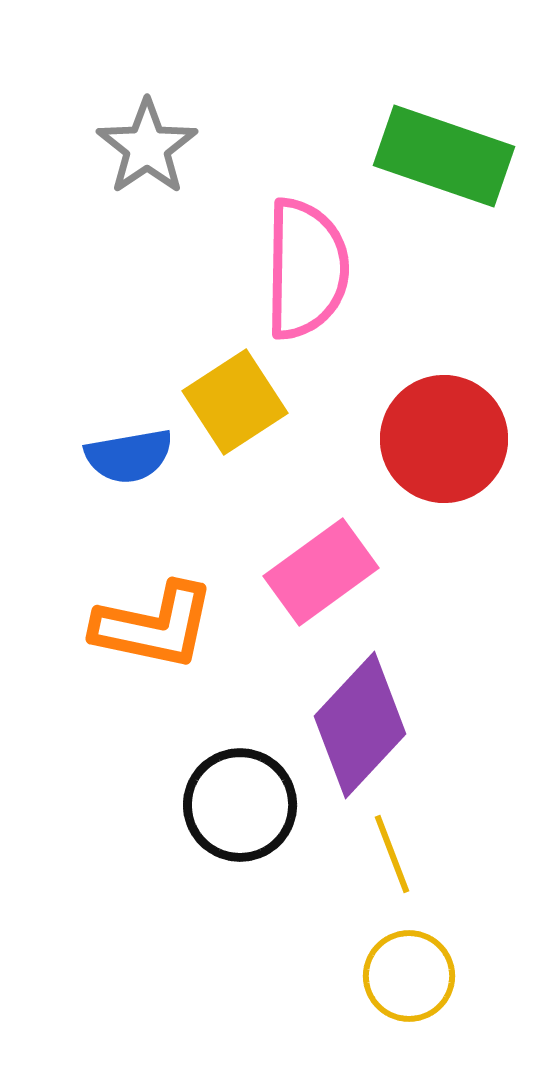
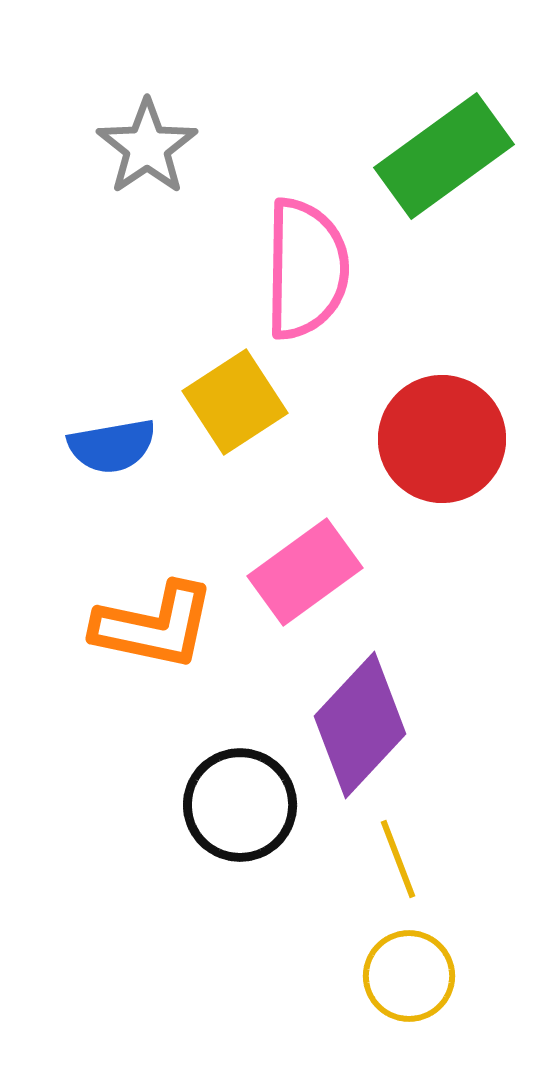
green rectangle: rotated 55 degrees counterclockwise
red circle: moved 2 px left
blue semicircle: moved 17 px left, 10 px up
pink rectangle: moved 16 px left
yellow line: moved 6 px right, 5 px down
